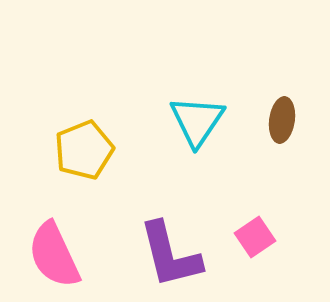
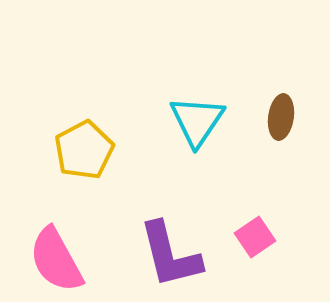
brown ellipse: moved 1 px left, 3 px up
yellow pentagon: rotated 6 degrees counterclockwise
pink semicircle: moved 2 px right, 5 px down; rotated 4 degrees counterclockwise
